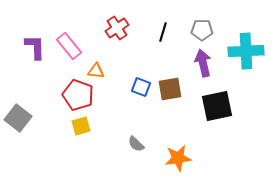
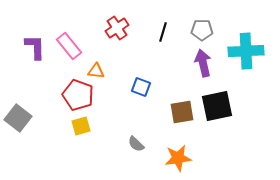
brown square: moved 12 px right, 23 px down
